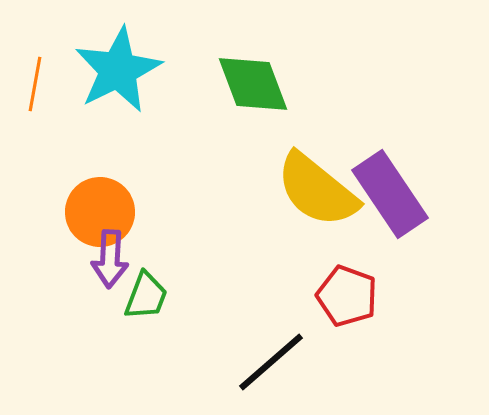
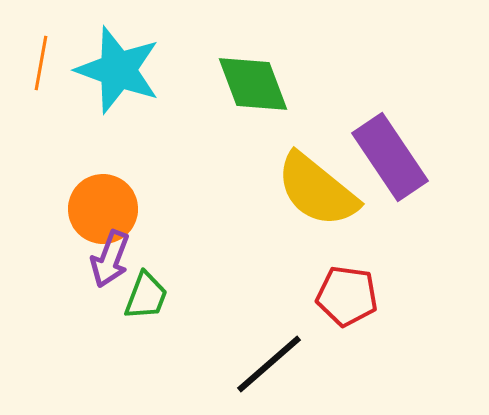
cyan star: rotated 26 degrees counterclockwise
orange line: moved 6 px right, 21 px up
purple rectangle: moved 37 px up
orange circle: moved 3 px right, 3 px up
purple arrow: rotated 18 degrees clockwise
red pentagon: rotated 12 degrees counterclockwise
black line: moved 2 px left, 2 px down
